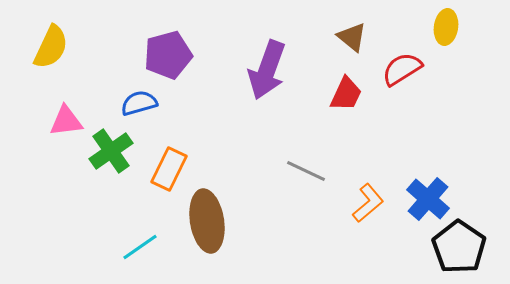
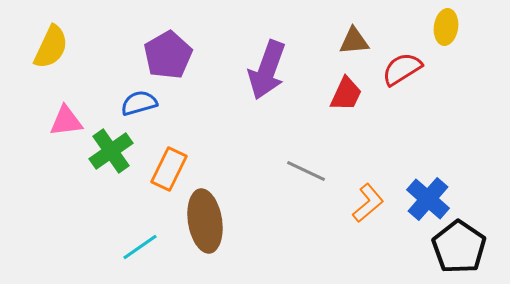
brown triangle: moved 2 px right, 4 px down; rotated 44 degrees counterclockwise
purple pentagon: rotated 15 degrees counterclockwise
brown ellipse: moved 2 px left
